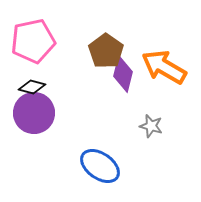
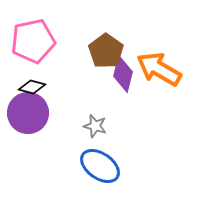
orange arrow: moved 5 px left, 2 px down
purple circle: moved 6 px left
gray star: moved 56 px left
